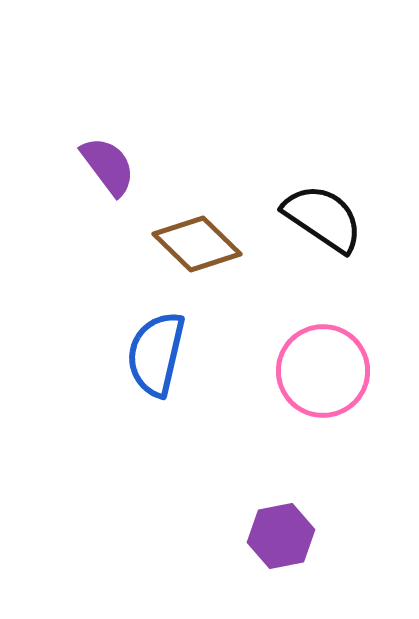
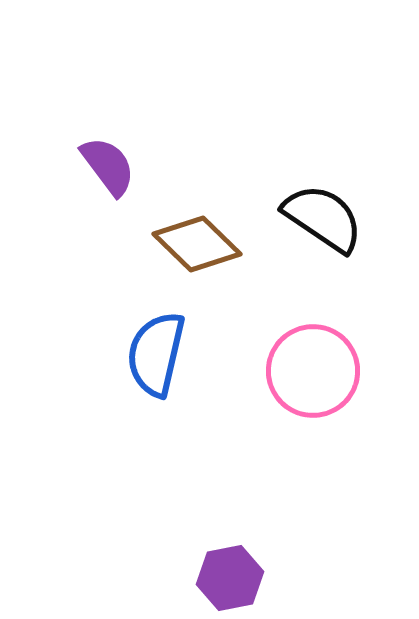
pink circle: moved 10 px left
purple hexagon: moved 51 px left, 42 px down
